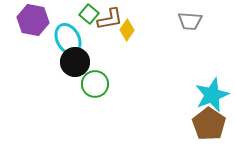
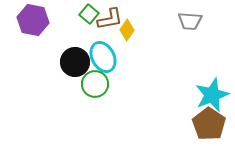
cyan ellipse: moved 35 px right, 18 px down
